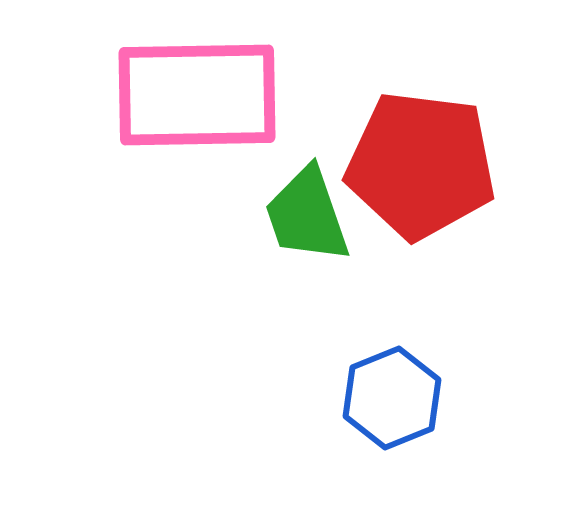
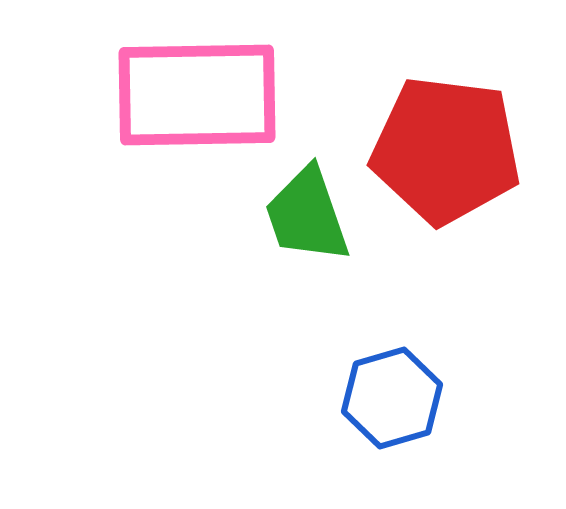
red pentagon: moved 25 px right, 15 px up
blue hexagon: rotated 6 degrees clockwise
